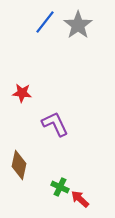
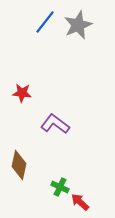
gray star: rotated 12 degrees clockwise
purple L-shape: rotated 28 degrees counterclockwise
red arrow: moved 3 px down
